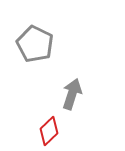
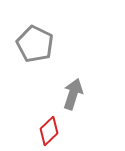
gray arrow: moved 1 px right
